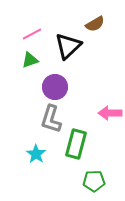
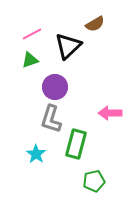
green pentagon: rotated 10 degrees counterclockwise
